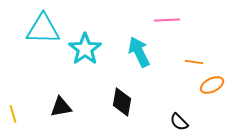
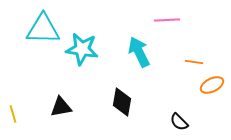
cyan star: moved 3 px left; rotated 28 degrees counterclockwise
